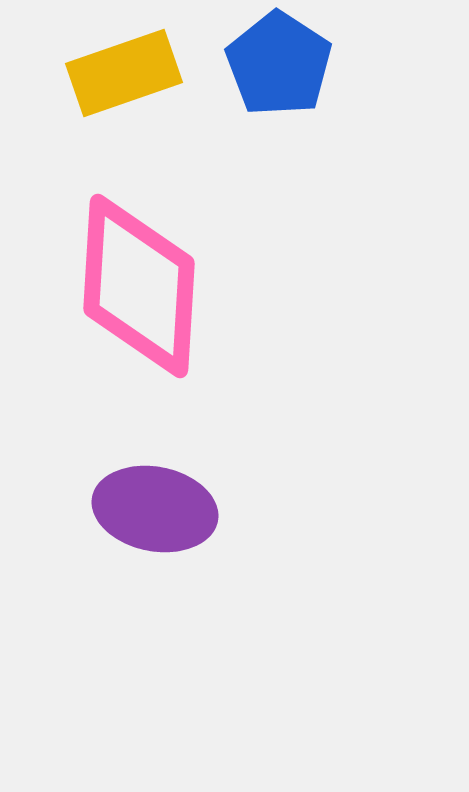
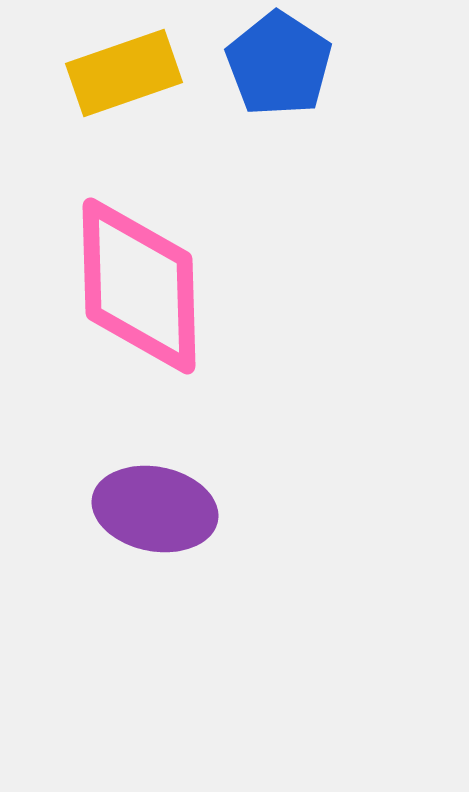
pink diamond: rotated 5 degrees counterclockwise
